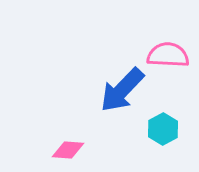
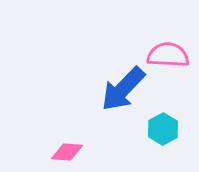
blue arrow: moved 1 px right, 1 px up
pink diamond: moved 1 px left, 2 px down
